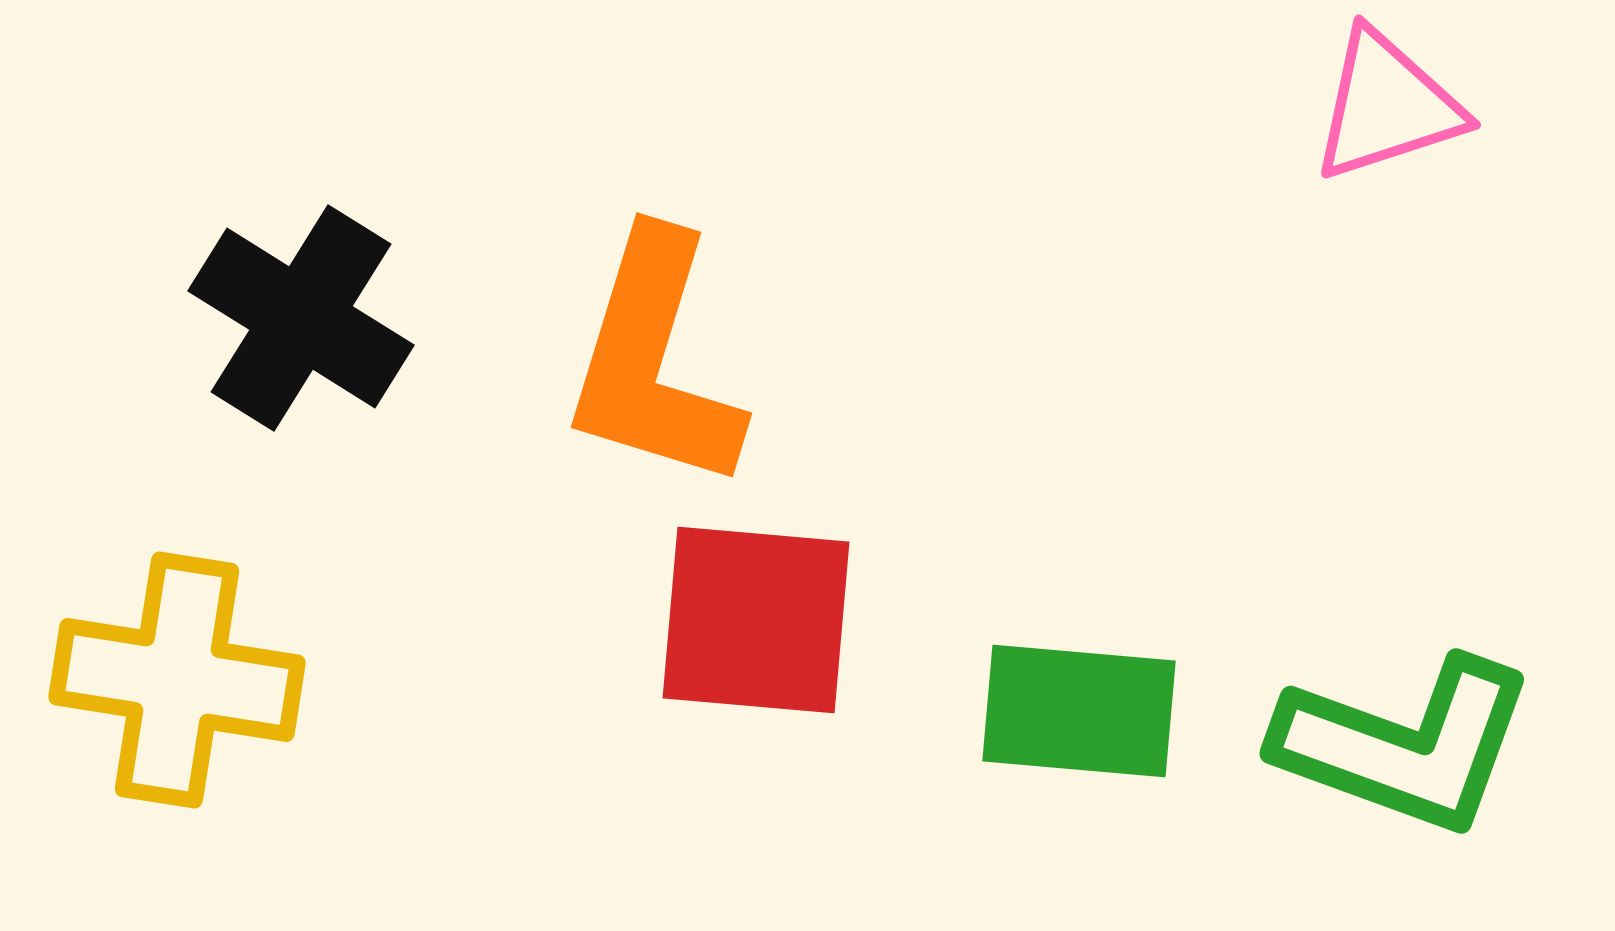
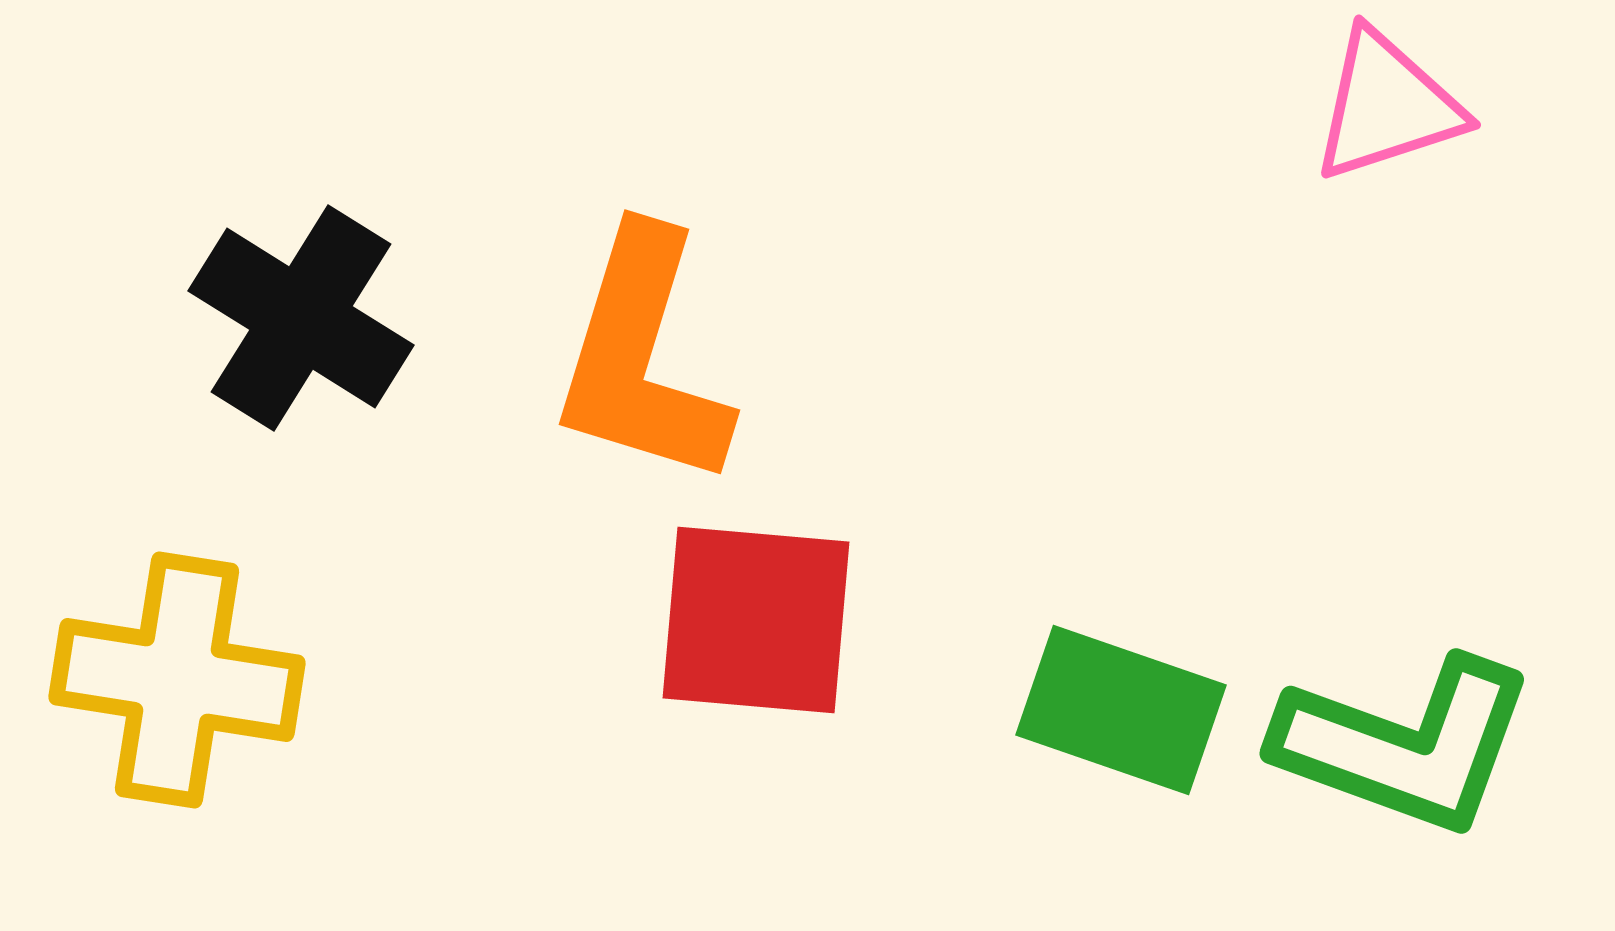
orange L-shape: moved 12 px left, 3 px up
green rectangle: moved 42 px right, 1 px up; rotated 14 degrees clockwise
